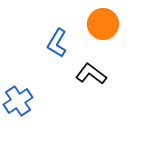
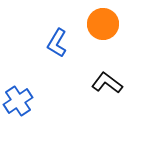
black L-shape: moved 16 px right, 9 px down
